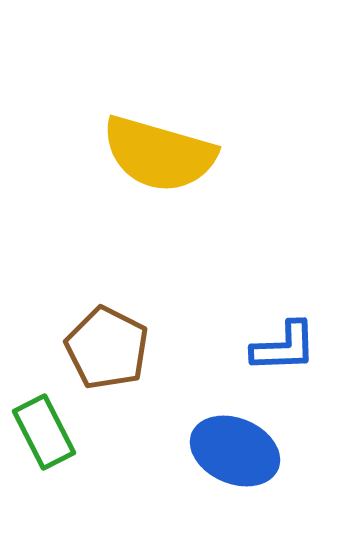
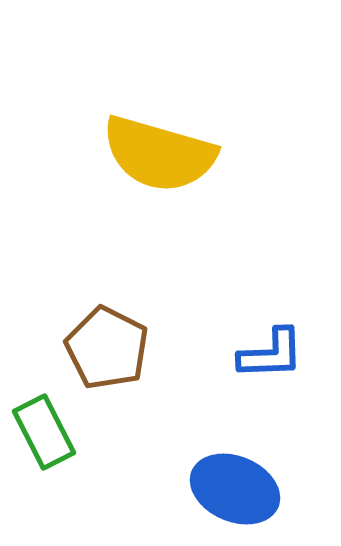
blue L-shape: moved 13 px left, 7 px down
blue ellipse: moved 38 px down
